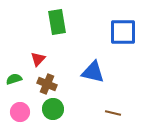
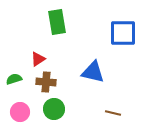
blue square: moved 1 px down
red triangle: rotated 14 degrees clockwise
brown cross: moved 1 px left, 2 px up; rotated 18 degrees counterclockwise
green circle: moved 1 px right
